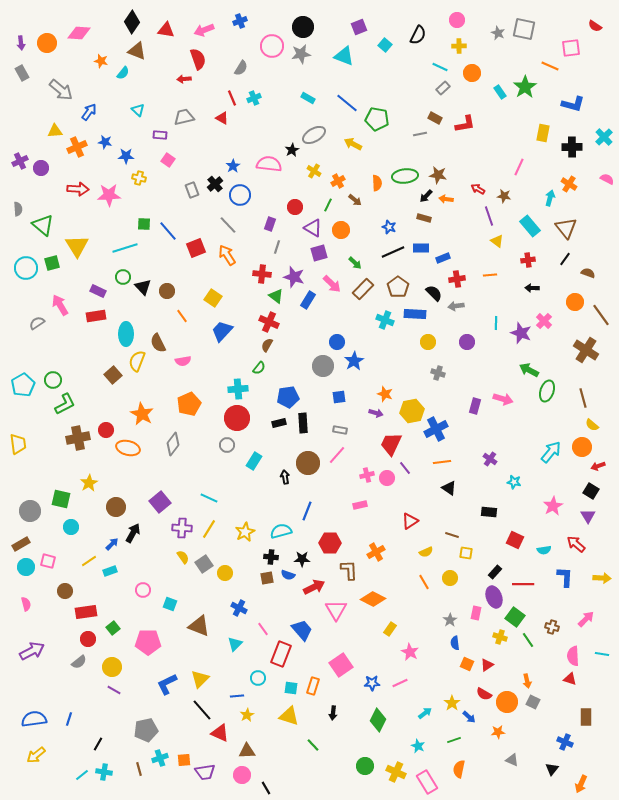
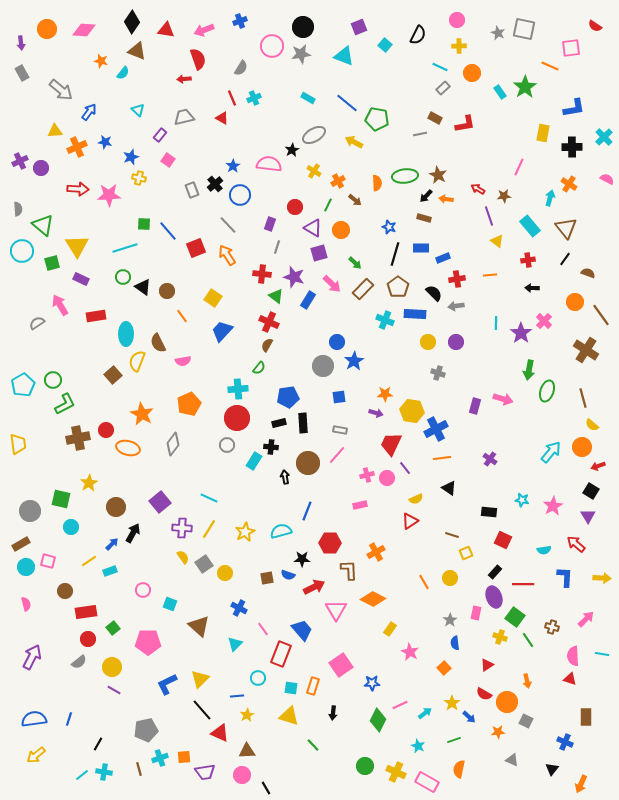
pink diamond at (79, 33): moved 5 px right, 3 px up
orange circle at (47, 43): moved 14 px up
blue L-shape at (573, 104): moved 1 px right, 4 px down; rotated 25 degrees counterclockwise
purple rectangle at (160, 135): rotated 56 degrees counterclockwise
yellow arrow at (353, 144): moved 1 px right, 2 px up
blue star at (126, 156): moved 5 px right, 1 px down; rotated 21 degrees counterclockwise
brown star at (438, 175): rotated 18 degrees clockwise
brown star at (504, 196): rotated 16 degrees counterclockwise
black line at (393, 252): moved 2 px right, 2 px down; rotated 50 degrees counterclockwise
cyan circle at (26, 268): moved 4 px left, 17 px up
black triangle at (143, 287): rotated 12 degrees counterclockwise
purple rectangle at (98, 291): moved 17 px left, 12 px up
purple star at (521, 333): rotated 15 degrees clockwise
purple circle at (467, 342): moved 11 px left
green arrow at (529, 370): rotated 108 degrees counterclockwise
orange star at (385, 394): rotated 21 degrees counterclockwise
yellow hexagon at (412, 411): rotated 20 degrees clockwise
orange line at (442, 462): moved 4 px up
cyan star at (514, 482): moved 8 px right, 18 px down
red square at (515, 540): moved 12 px left
yellow semicircle at (426, 552): moved 10 px left, 53 px up
yellow square at (466, 553): rotated 32 degrees counterclockwise
black cross at (271, 557): moved 110 px up
brown triangle at (199, 626): rotated 20 degrees clockwise
purple arrow at (32, 651): moved 6 px down; rotated 35 degrees counterclockwise
orange square at (467, 664): moved 23 px left, 4 px down; rotated 24 degrees clockwise
pink line at (400, 683): moved 22 px down
gray square at (533, 702): moved 7 px left, 19 px down
orange square at (184, 760): moved 3 px up
pink rectangle at (427, 782): rotated 30 degrees counterclockwise
